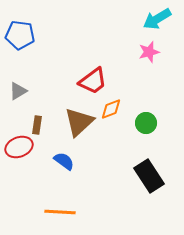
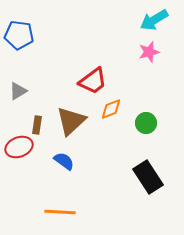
cyan arrow: moved 3 px left, 1 px down
blue pentagon: moved 1 px left
brown triangle: moved 8 px left, 1 px up
black rectangle: moved 1 px left, 1 px down
